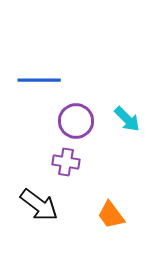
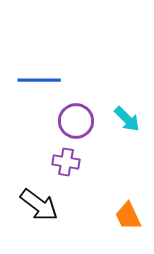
orange trapezoid: moved 17 px right, 1 px down; rotated 12 degrees clockwise
